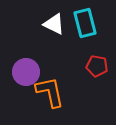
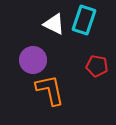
cyan rectangle: moved 1 px left, 3 px up; rotated 32 degrees clockwise
purple circle: moved 7 px right, 12 px up
orange L-shape: moved 2 px up
